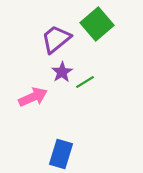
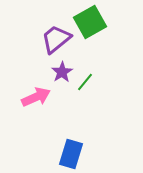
green square: moved 7 px left, 2 px up; rotated 12 degrees clockwise
green line: rotated 18 degrees counterclockwise
pink arrow: moved 3 px right
blue rectangle: moved 10 px right
